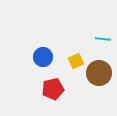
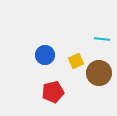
cyan line: moved 1 px left
blue circle: moved 2 px right, 2 px up
red pentagon: moved 3 px down
